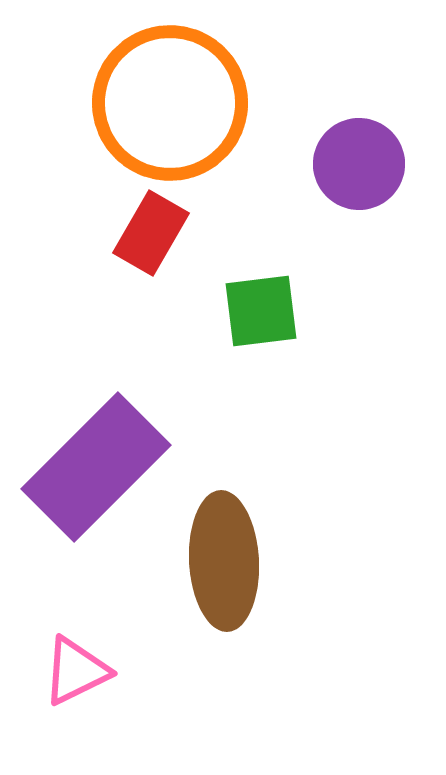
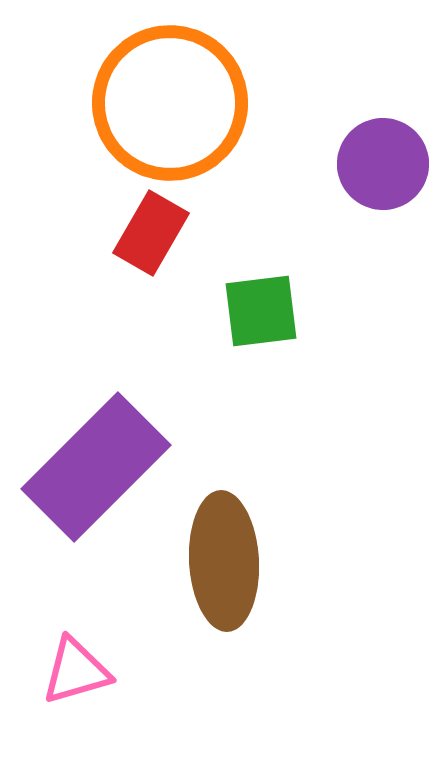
purple circle: moved 24 px right
pink triangle: rotated 10 degrees clockwise
